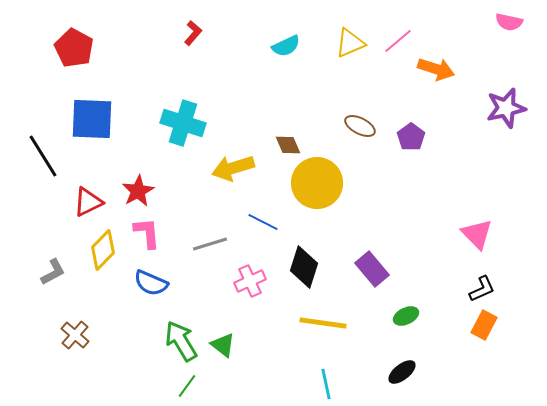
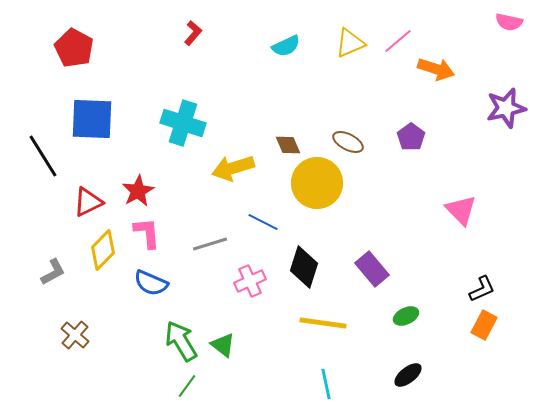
brown ellipse: moved 12 px left, 16 px down
pink triangle: moved 16 px left, 24 px up
black ellipse: moved 6 px right, 3 px down
